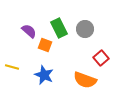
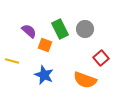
green rectangle: moved 1 px right, 1 px down
yellow line: moved 6 px up
